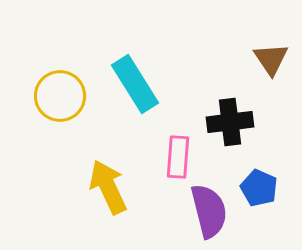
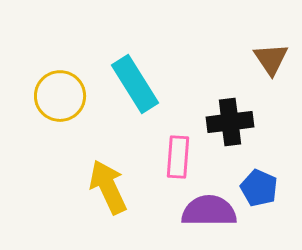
purple semicircle: rotated 76 degrees counterclockwise
